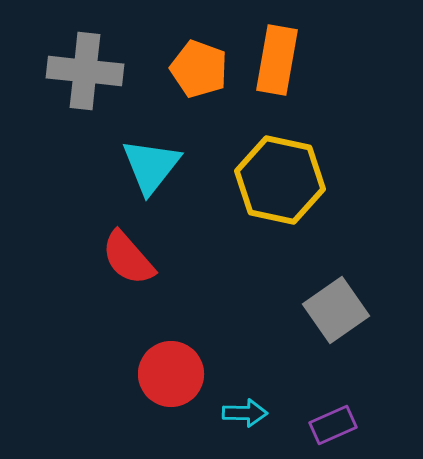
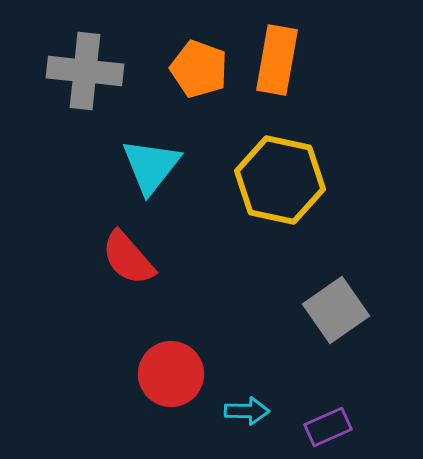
cyan arrow: moved 2 px right, 2 px up
purple rectangle: moved 5 px left, 2 px down
